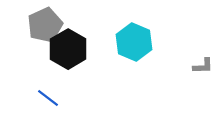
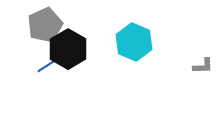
blue line: moved 33 px up; rotated 70 degrees counterclockwise
